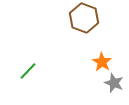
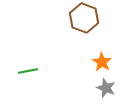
green line: rotated 36 degrees clockwise
gray star: moved 8 px left, 5 px down
